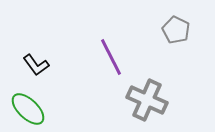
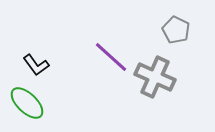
purple line: rotated 21 degrees counterclockwise
gray cross: moved 8 px right, 23 px up
green ellipse: moved 1 px left, 6 px up
